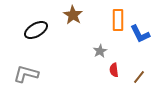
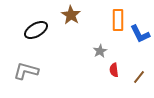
brown star: moved 2 px left
gray L-shape: moved 3 px up
